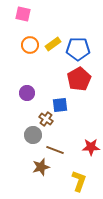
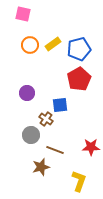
blue pentagon: moved 1 px right; rotated 15 degrees counterclockwise
gray circle: moved 2 px left
